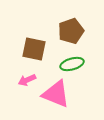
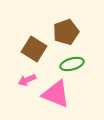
brown pentagon: moved 5 px left, 1 px down
brown square: rotated 20 degrees clockwise
